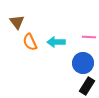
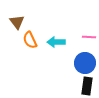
orange semicircle: moved 2 px up
blue circle: moved 2 px right
black rectangle: rotated 24 degrees counterclockwise
